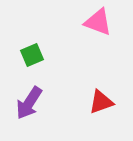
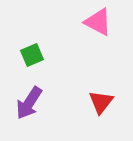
pink triangle: rotated 8 degrees clockwise
red triangle: rotated 32 degrees counterclockwise
